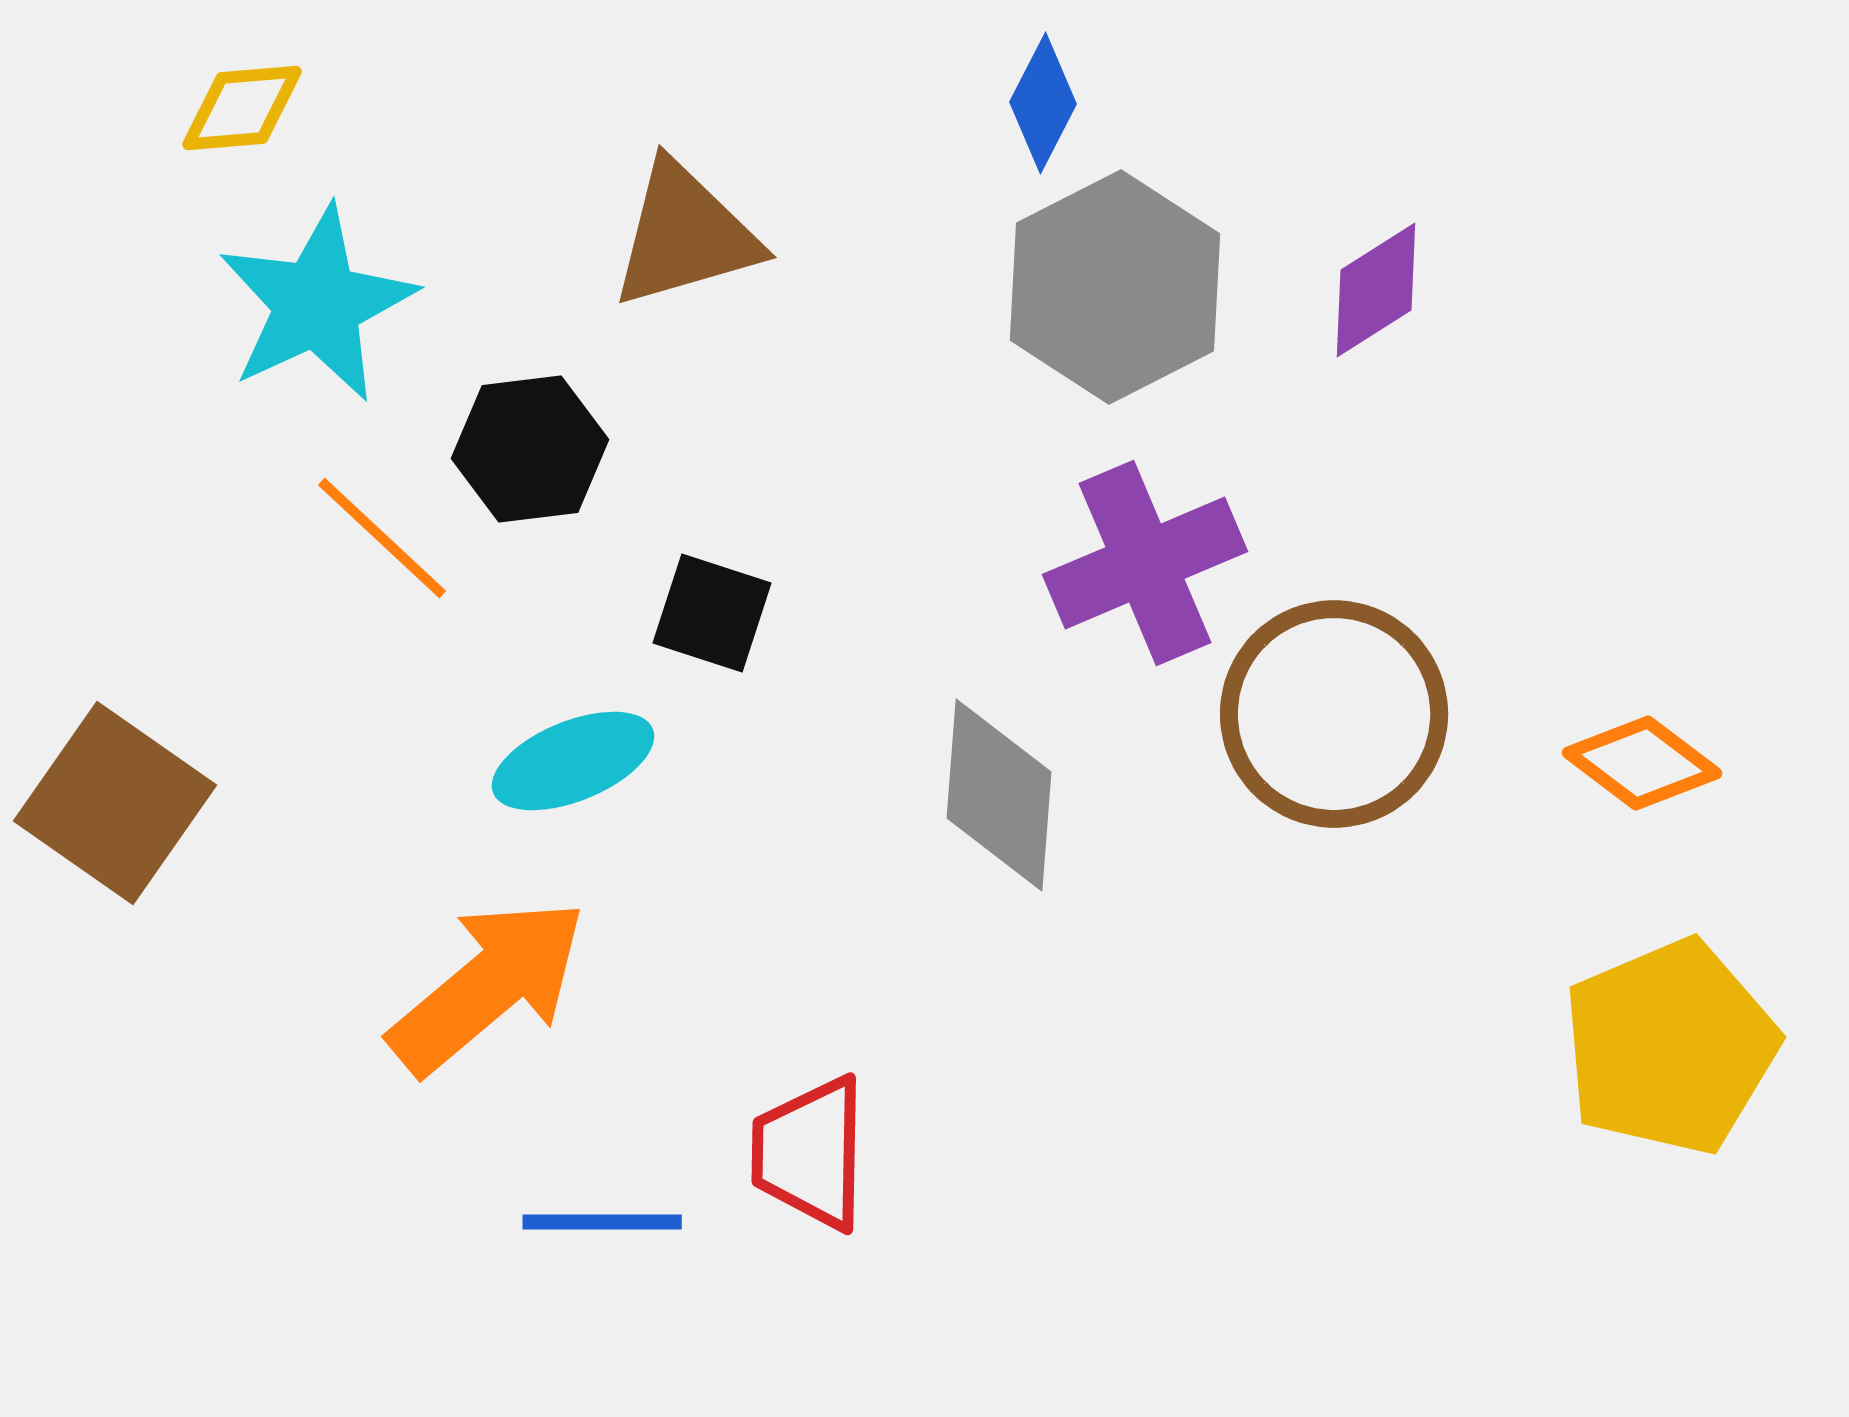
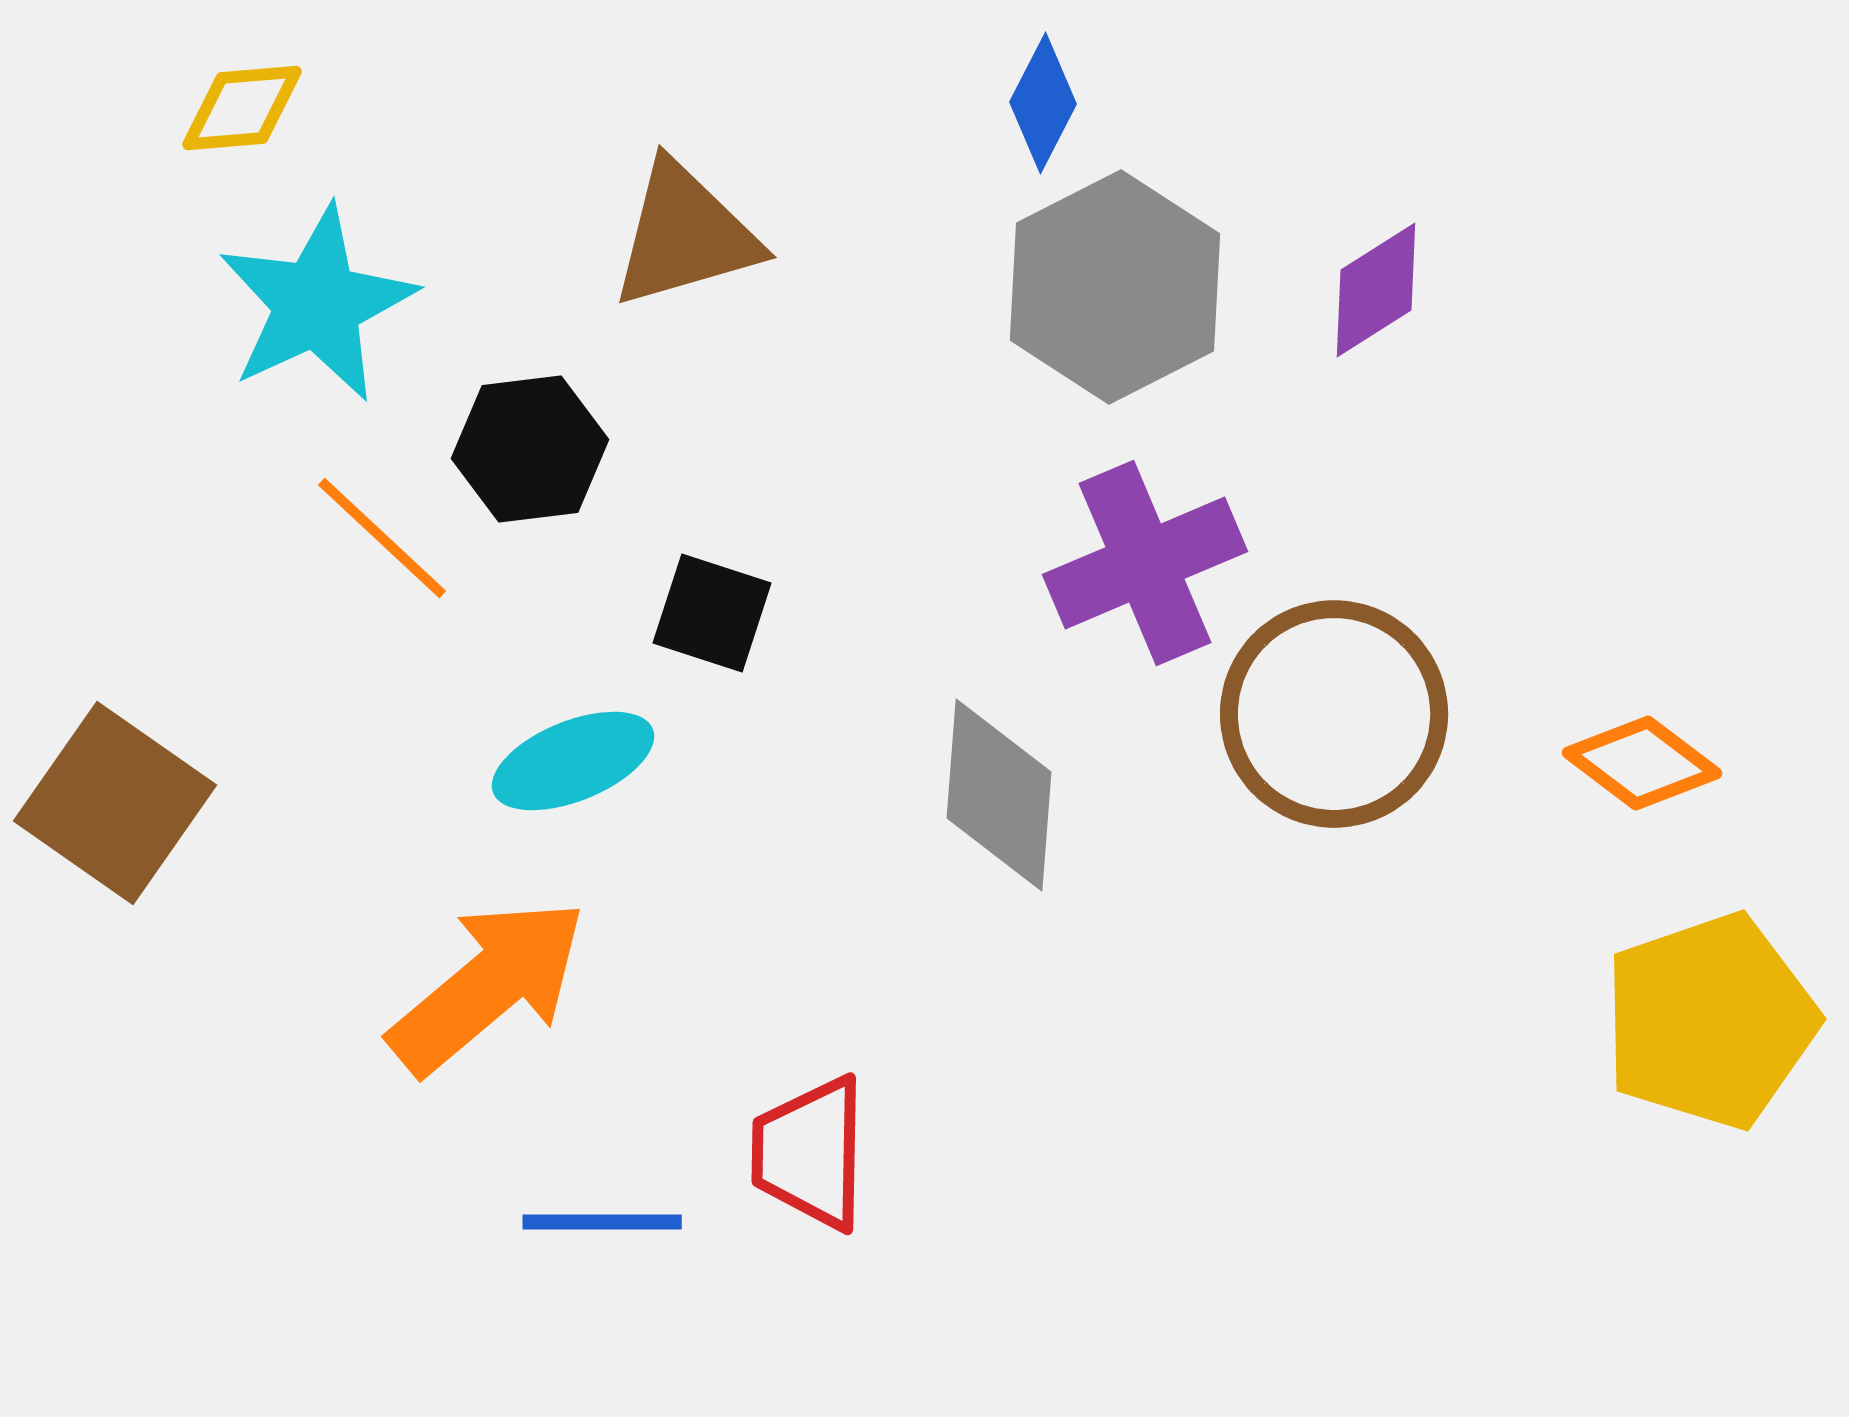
yellow pentagon: moved 40 px right, 26 px up; rotated 4 degrees clockwise
